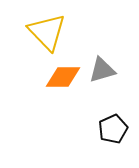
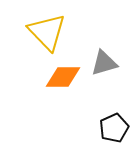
gray triangle: moved 2 px right, 7 px up
black pentagon: moved 1 px right, 1 px up
